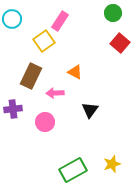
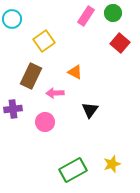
pink rectangle: moved 26 px right, 5 px up
